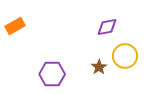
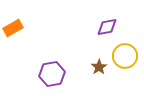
orange rectangle: moved 2 px left, 2 px down
purple hexagon: rotated 10 degrees counterclockwise
